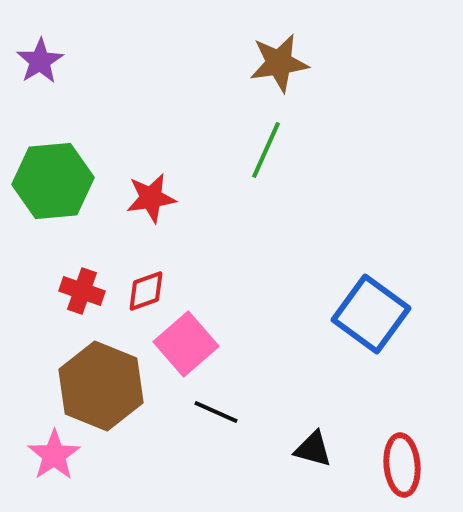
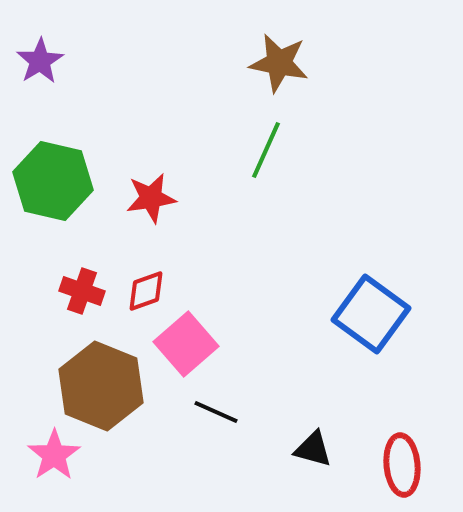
brown star: rotated 20 degrees clockwise
green hexagon: rotated 18 degrees clockwise
